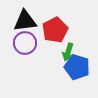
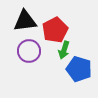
purple circle: moved 4 px right, 8 px down
green arrow: moved 4 px left, 2 px up
blue pentagon: moved 2 px right, 2 px down
